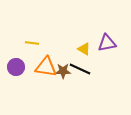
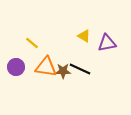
yellow line: rotated 32 degrees clockwise
yellow triangle: moved 13 px up
